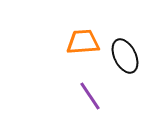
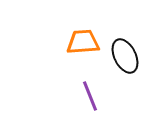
purple line: rotated 12 degrees clockwise
